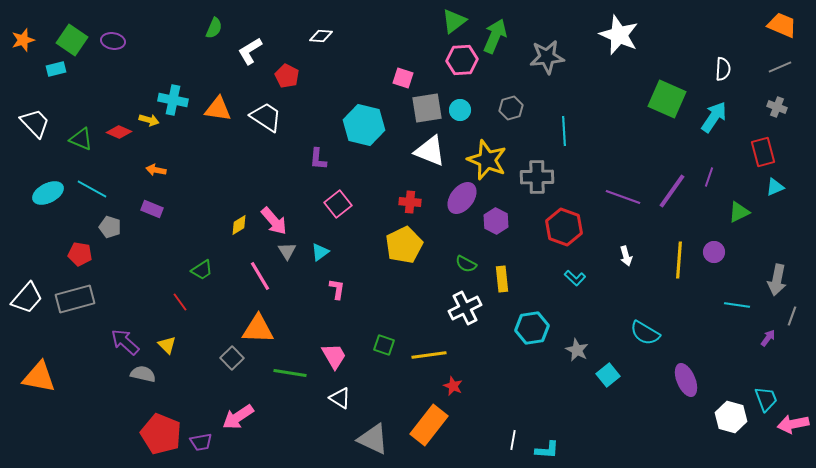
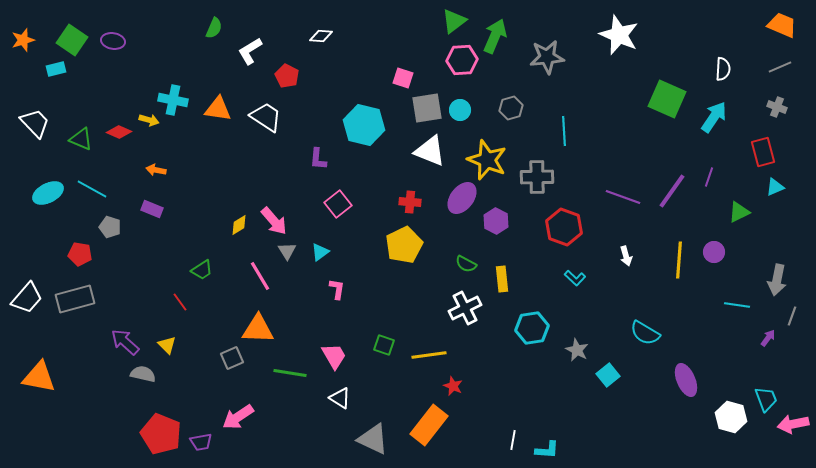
gray square at (232, 358): rotated 20 degrees clockwise
